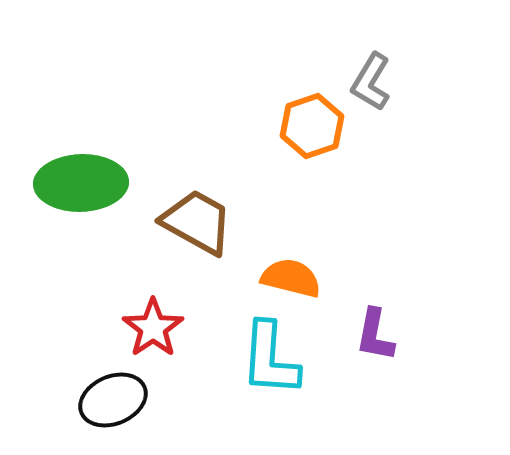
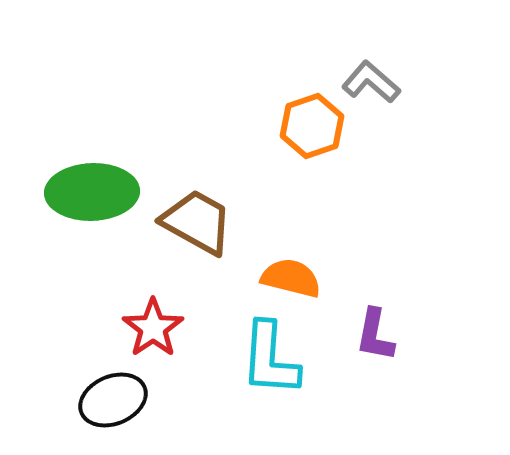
gray L-shape: rotated 100 degrees clockwise
green ellipse: moved 11 px right, 9 px down
